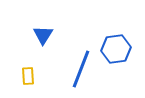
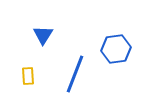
blue line: moved 6 px left, 5 px down
